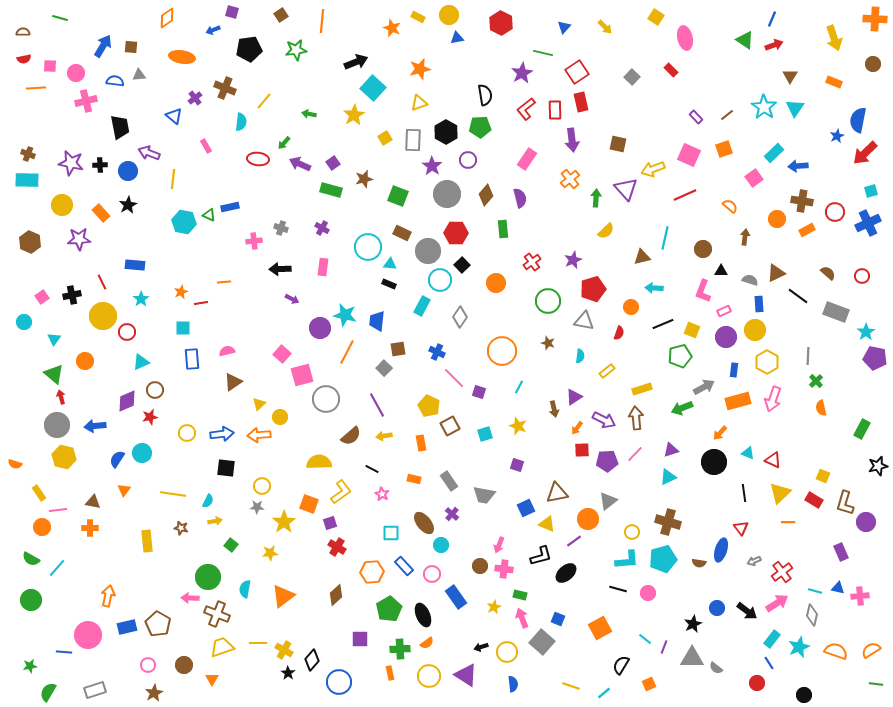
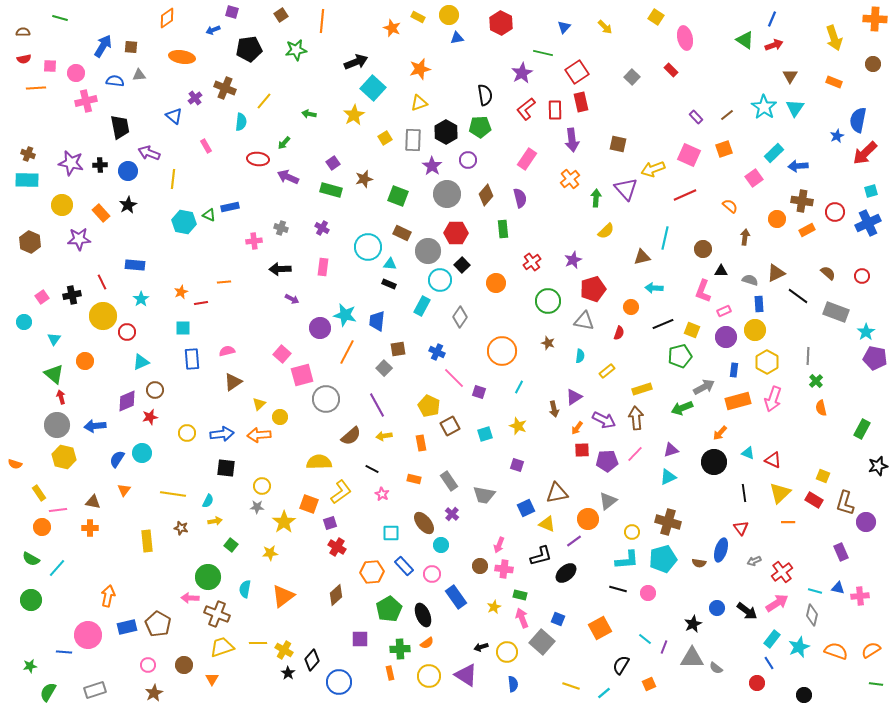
purple arrow at (300, 164): moved 12 px left, 13 px down
